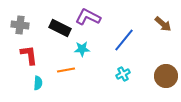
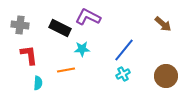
blue line: moved 10 px down
